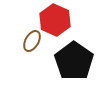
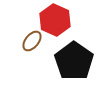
brown ellipse: rotated 10 degrees clockwise
